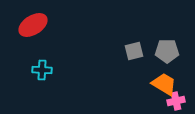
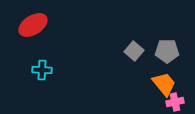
gray square: rotated 36 degrees counterclockwise
orange trapezoid: rotated 20 degrees clockwise
pink cross: moved 1 px left, 1 px down
